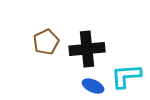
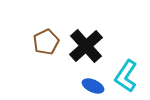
black cross: moved 1 px left, 3 px up; rotated 36 degrees counterclockwise
cyan L-shape: rotated 52 degrees counterclockwise
